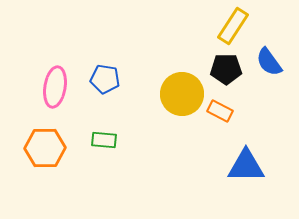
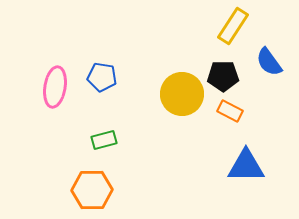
black pentagon: moved 3 px left, 7 px down
blue pentagon: moved 3 px left, 2 px up
orange rectangle: moved 10 px right
green rectangle: rotated 20 degrees counterclockwise
orange hexagon: moved 47 px right, 42 px down
